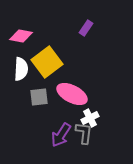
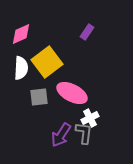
purple rectangle: moved 1 px right, 4 px down
pink diamond: moved 2 px up; rotated 35 degrees counterclockwise
white semicircle: moved 1 px up
pink ellipse: moved 1 px up
